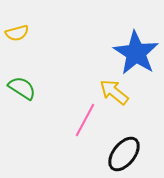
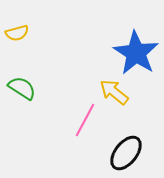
black ellipse: moved 2 px right, 1 px up
